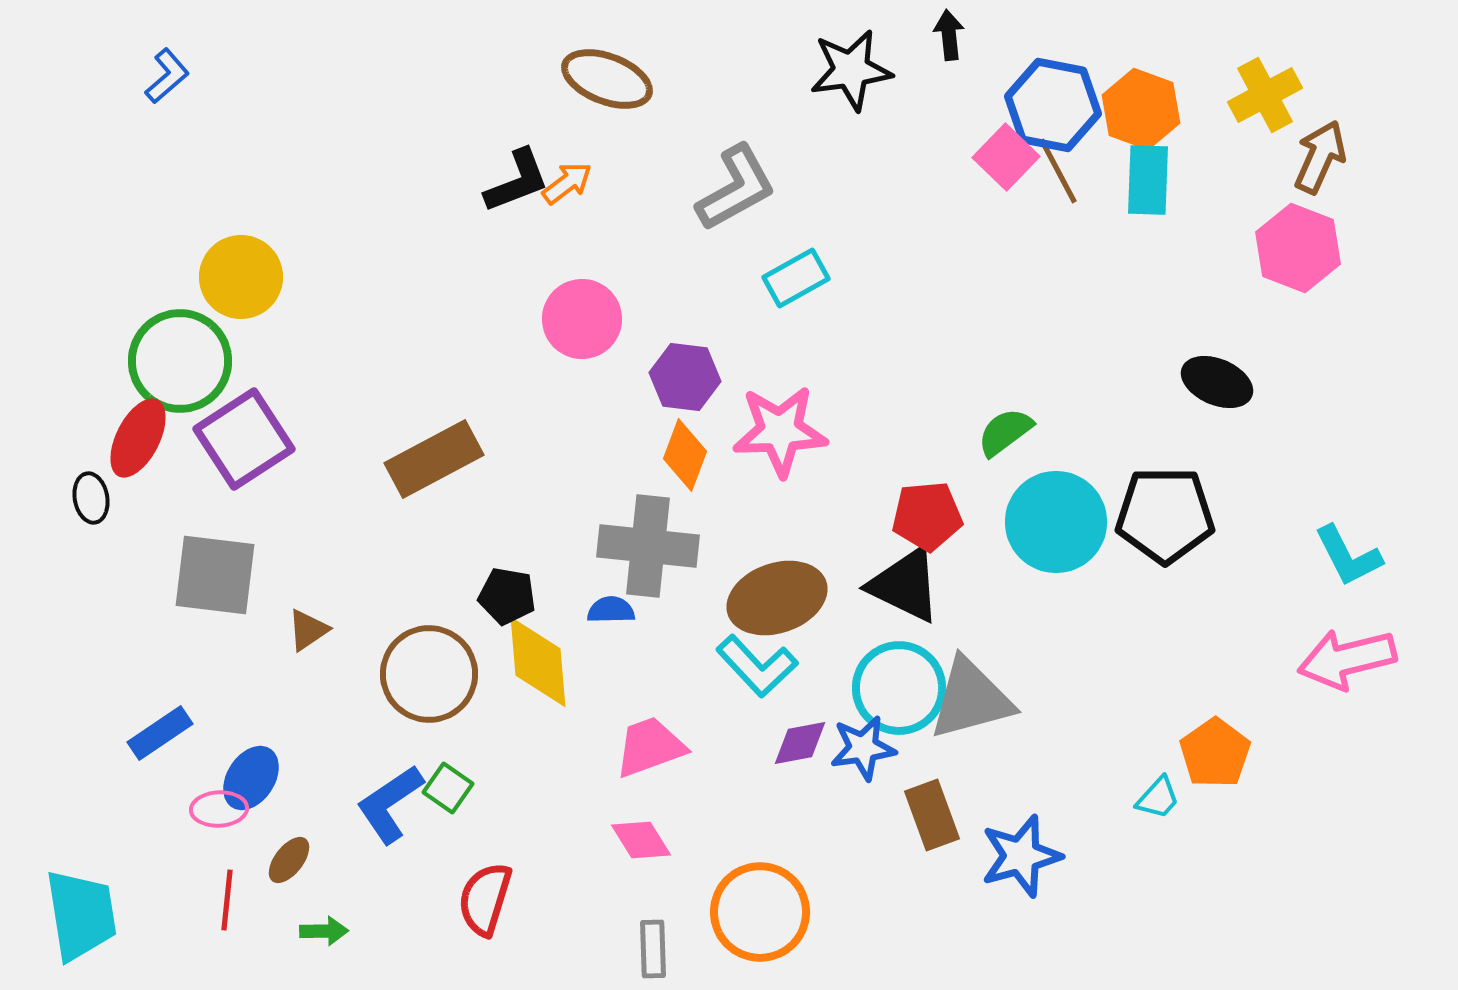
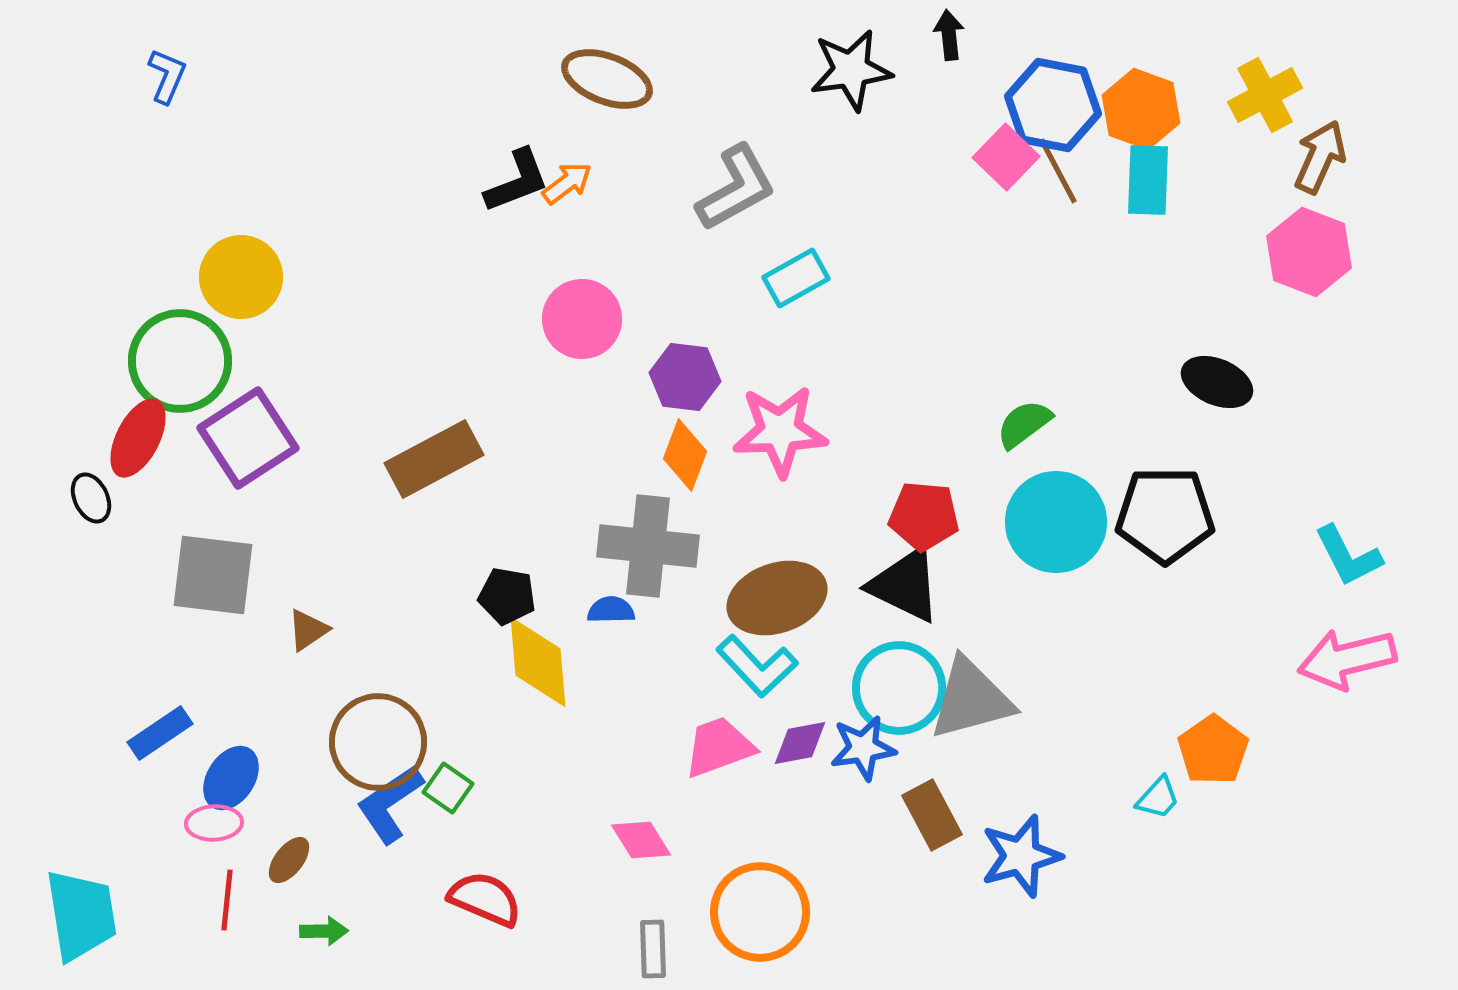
blue L-shape at (167, 76): rotated 26 degrees counterclockwise
pink hexagon at (1298, 248): moved 11 px right, 4 px down
green semicircle at (1005, 432): moved 19 px right, 8 px up
purple square at (244, 439): moved 4 px right, 1 px up
black ellipse at (91, 498): rotated 15 degrees counterclockwise
red pentagon at (927, 516): moved 3 px left; rotated 10 degrees clockwise
gray square at (215, 575): moved 2 px left
brown circle at (429, 674): moved 51 px left, 68 px down
pink trapezoid at (650, 747): moved 69 px right
orange pentagon at (1215, 753): moved 2 px left, 3 px up
blue ellipse at (251, 778): moved 20 px left
pink ellipse at (219, 809): moved 5 px left, 14 px down
brown rectangle at (932, 815): rotated 8 degrees counterclockwise
red semicircle at (485, 899): rotated 96 degrees clockwise
